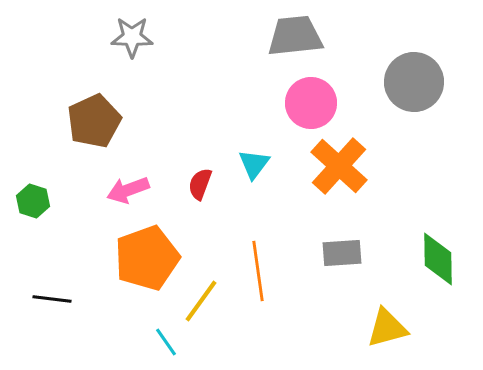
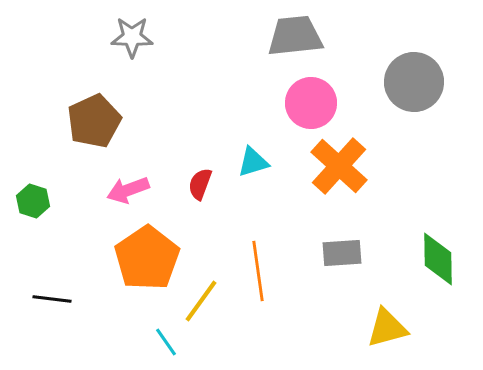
cyan triangle: moved 1 px left, 2 px up; rotated 36 degrees clockwise
orange pentagon: rotated 14 degrees counterclockwise
